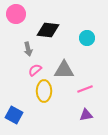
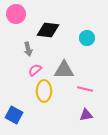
pink line: rotated 35 degrees clockwise
